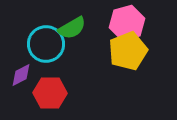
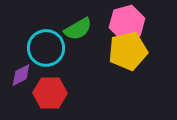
green semicircle: moved 6 px right, 1 px down
cyan circle: moved 4 px down
yellow pentagon: rotated 9 degrees clockwise
